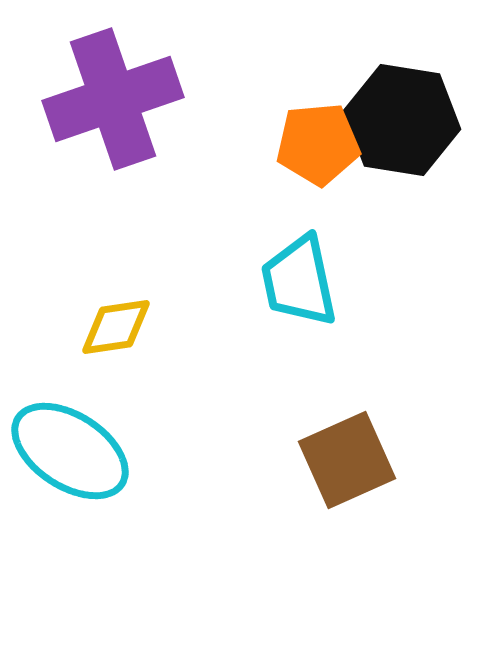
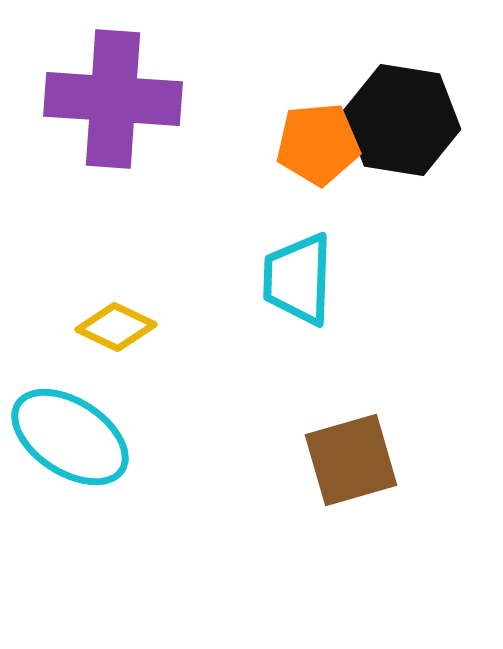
purple cross: rotated 23 degrees clockwise
cyan trapezoid: moved 1 px left, 2 px up; rotated 14 degrees clockwise
yellow diamond: rotated 34 degrees clockwise
cyan ellipse: moved 14 px up
brown square: moved 4 px right; rotated 8 degrees clockwise
